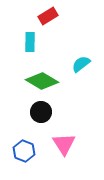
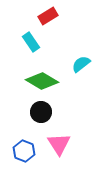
cyan rectangle: moved 1 px right; rotated 36 degrees counterclockwise
pink triangle: moved 5 px left
